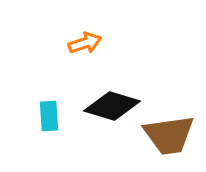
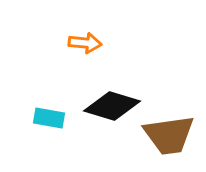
orange arrow: rotated 24 degrees clockwise
cyan rectangle: moved 2 px down; rotated 76 degrees counterclockwise
